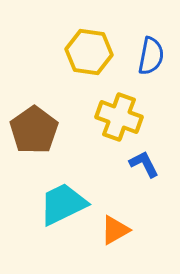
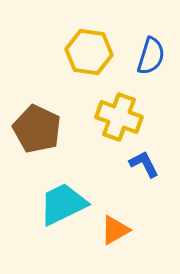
blue semicircle: rotated 6 degrees clockwise
brown pentagon: moved 3 px right, 1 px up; rotated 12 degrees counterclockwise
